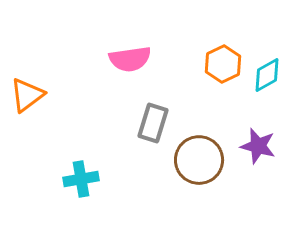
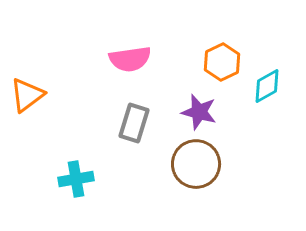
orange hexagon: moved 1 px left, 2 px up
cyan diamond: moved 11 px down
gray rectangle: moved 19 px left
purple star: moved 59 px left, 34 px up
brown circle: moved 3 px left, 4 px down
cyan cross: moved 5 px left
